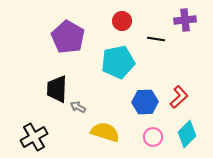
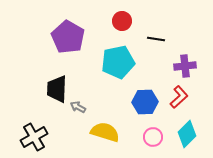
purple cross: moved 46 px down
